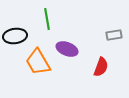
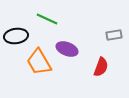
green line: rotated 55 degrees counterclockwise
black ellipse: moved 1 px right
orange trapezoid: moved 1 px right
